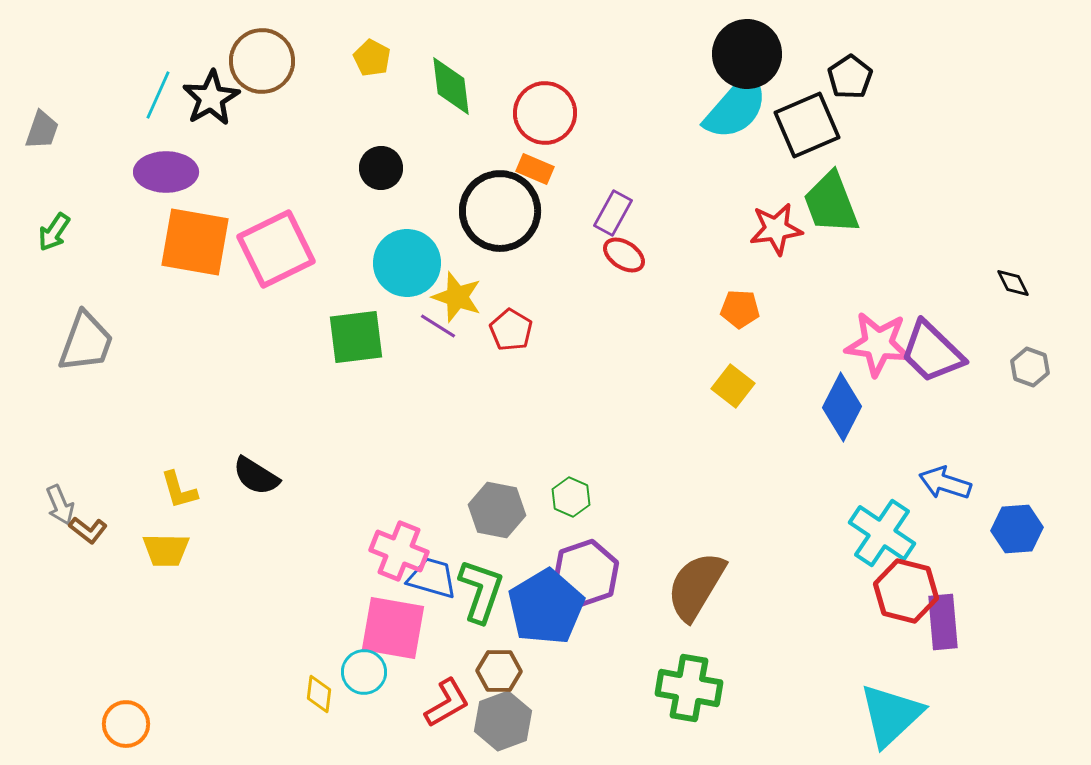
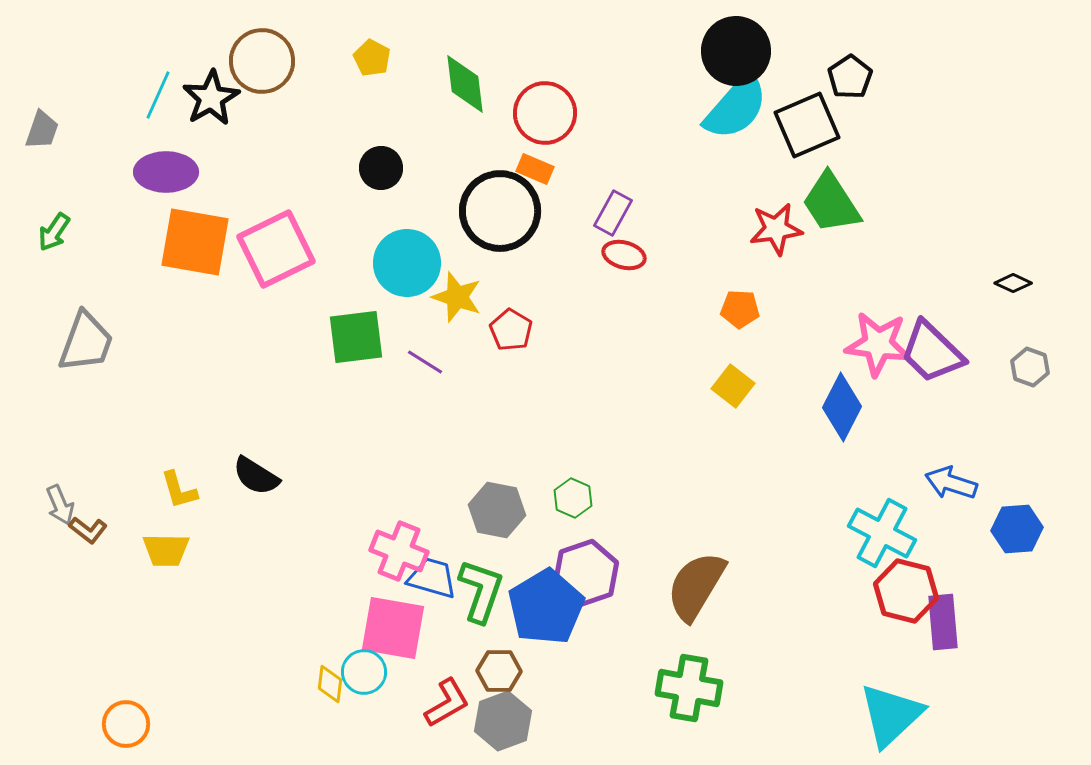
black circle at (747, 54): moved 11 px left, 3 px up
green diamond at (451, 86): moved 14 px right, 2 px up
green trapezoid at (831, 203): rotated 12 degrees counterclockwise
red ellipse at (624, 255): rotated 18 degrees counterclockwise
black diamond at (1013, 283): rotated 39 degrees counterclockwise
purple line at (438, 326): moved 13 px left, 36 px down
blue arrow at (945, 483): moved 6 px right
green hexagon at (571, 497): moved 2 px right, 1 px down
cyan cross at (882, 533): rotated 6 degrees counterclockwise
yellow diamond at (319, 694): moved 11 px right, 10 px up
